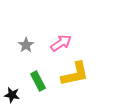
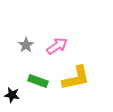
pink arrow: moved 4 px left, 3 px down
yellow L-shape: moved 1 px right, 4 px down
green rectangle: rotated 42 degrees counterclockwise
